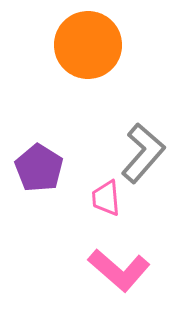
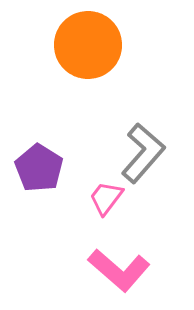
pink trapezoid: rotated 42 degrees clockwise
